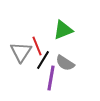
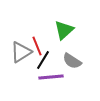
green triangle: moved 1 px right; rotated 20 degrees counterclockwise
gray triangle: rotated 25 degrees clockwise
gray semicircle: moved 7 px right, 2 px up
purple line: moved 1 px up; rotated 75 degrees clockwise
